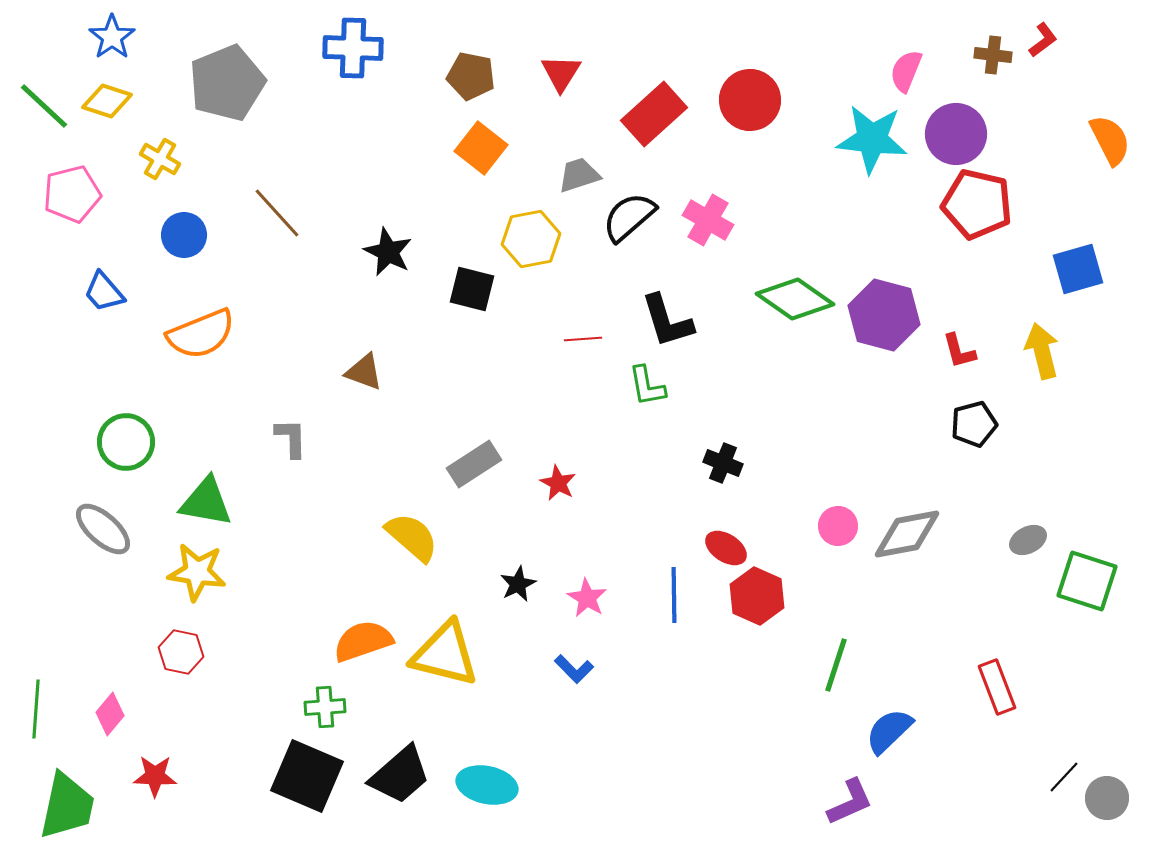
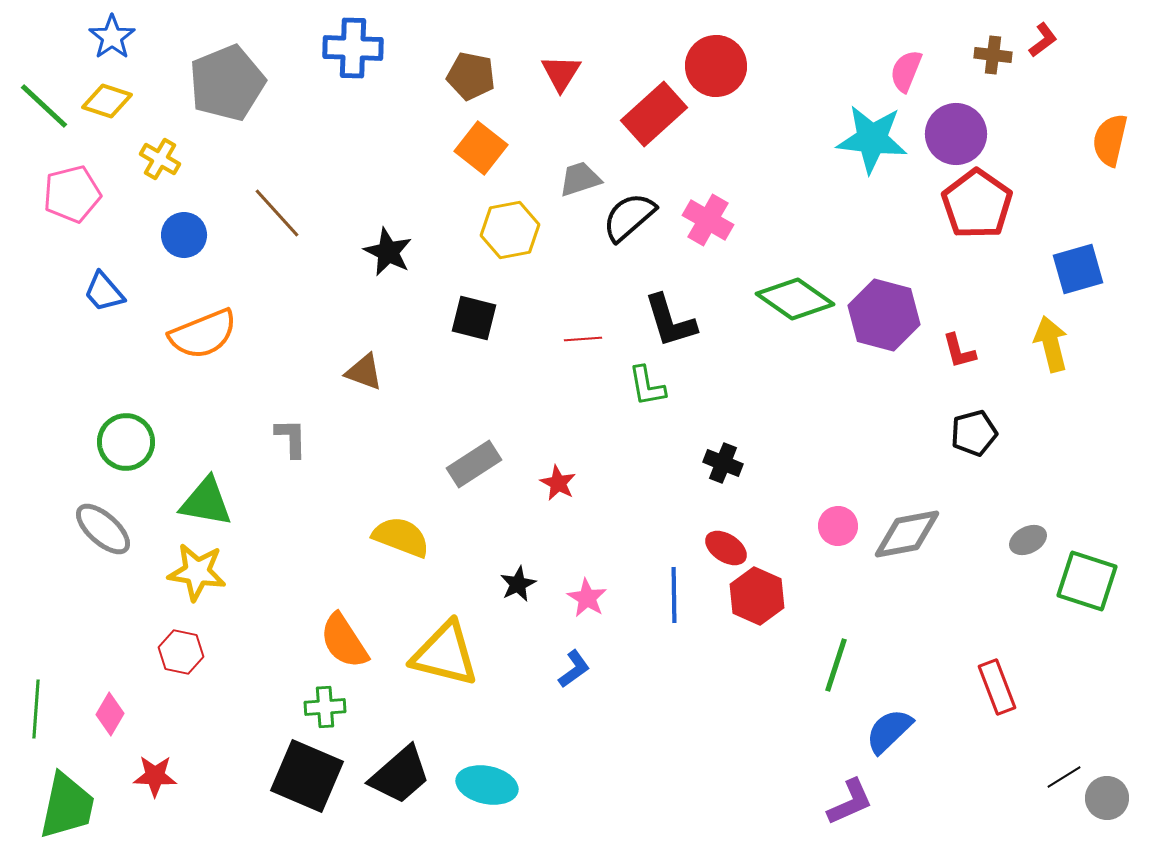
red circle at (750, 100): moved 34 px left, 34 px up
orange semicircle at (1110, 140): rotated 140 degrees counterclockwise
gray trapezoid at (579, 175): moved 1 px right, 4 px down
red pentagon at (977, 204): rotated 22 degrees clockwise
yellow hexagon at (531, 239): moved 21 px left, 9 px up
black square at (472, 289): moved 2 px right, 29 px down
black L-shape at (667, 321): moved 3 px right
orange semicircle at (201, 334): moved 2 px right
yellow arrow at (1042, 351): moved 9 px right, 7 px up
black pentagon at (974, 424): moved 9 px down
yellow semicircle at (412, 537): moved 11 px left; rotated 20 degrees counterclockwise
orange semicircle at (363, 641): moved 19 px left; rotated 104 degrees counterclockwise
blue L-shape at (574, 669): rotated 81 degrees counterclockwise
pink diamond at (110, 714): rotated 9 degrees counterclockwise
black line at (1064, 777): rotated 15 degrees clockwise
